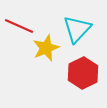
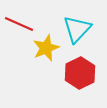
red line: moved 2 px up
red hexagon: moved 3 px left
